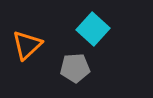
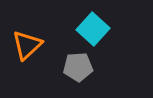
gray pentagon: moved 3 px right, 1 px up
